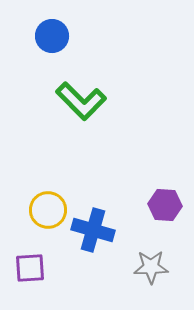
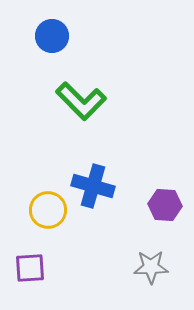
blue cross: moved 44 px up
